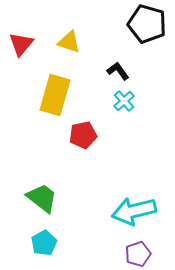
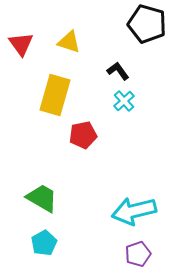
red triangle: rotated 16 degrees counterclockwise
green trapezoid: rotated 8 degrees counterclockwise
